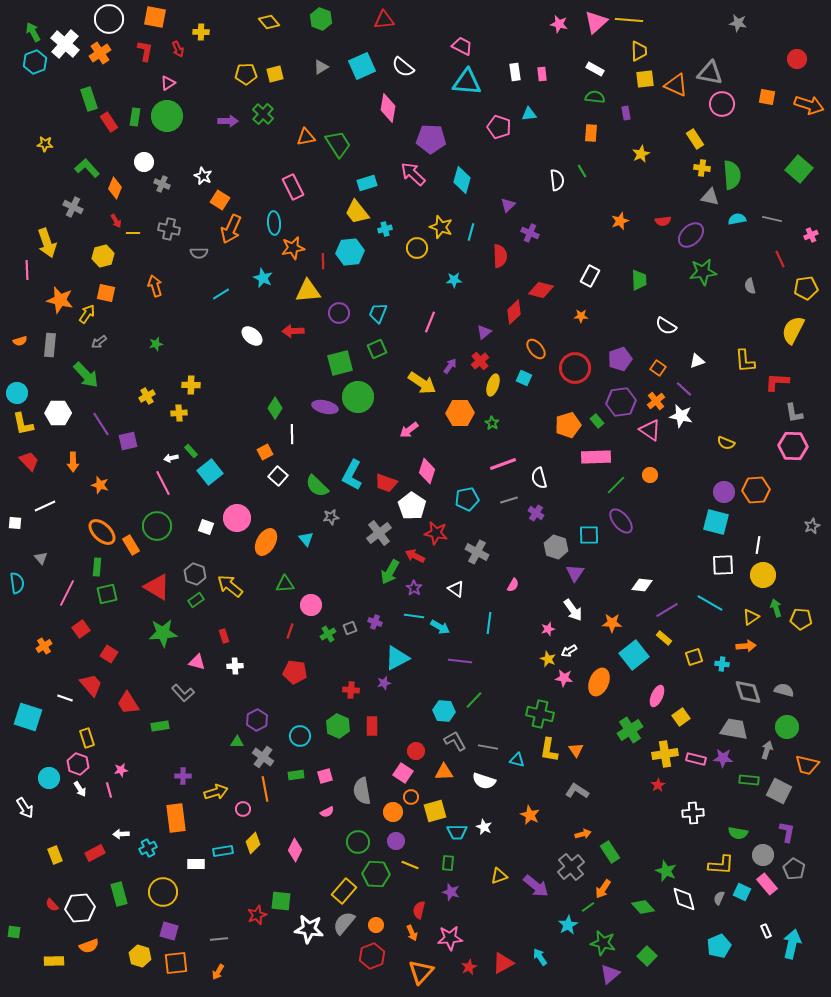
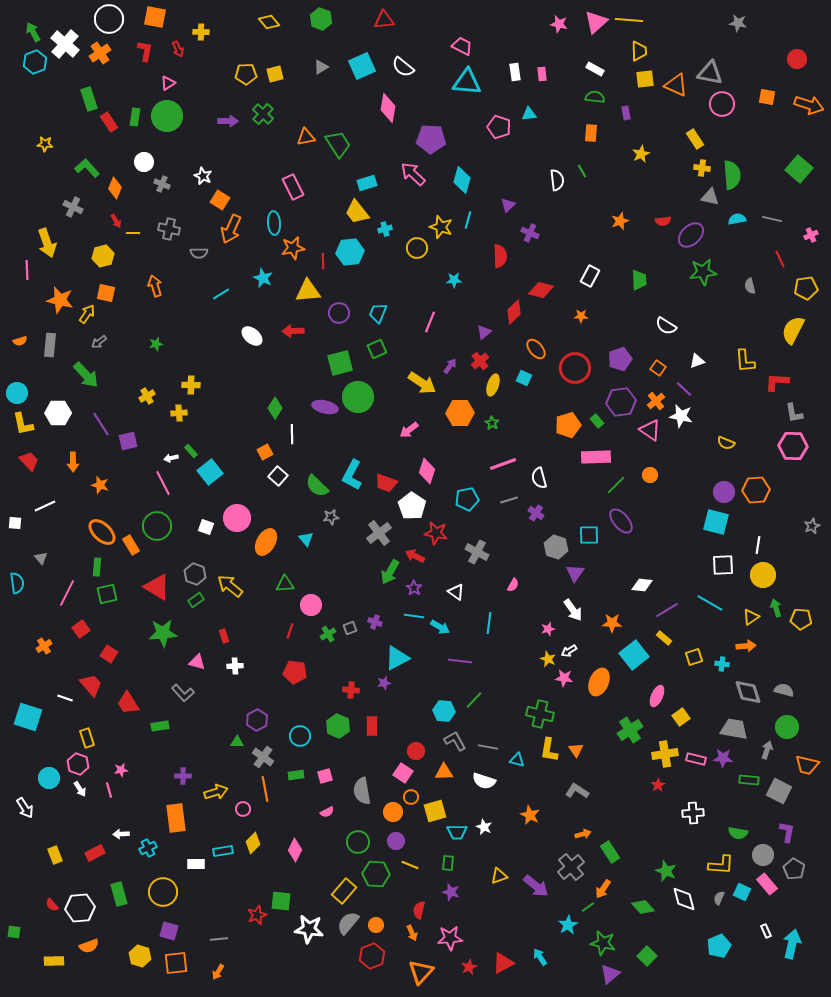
cyan line at (471, 232): moved 3 px left, 12 px up
white triangle at (456, 589): moved 3 px down
gray semicircle at (344, 923): moved 4 px right
